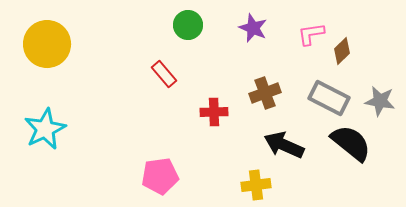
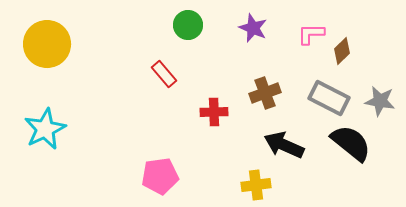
pink L-shape: rotated 8 degrees clockwise
